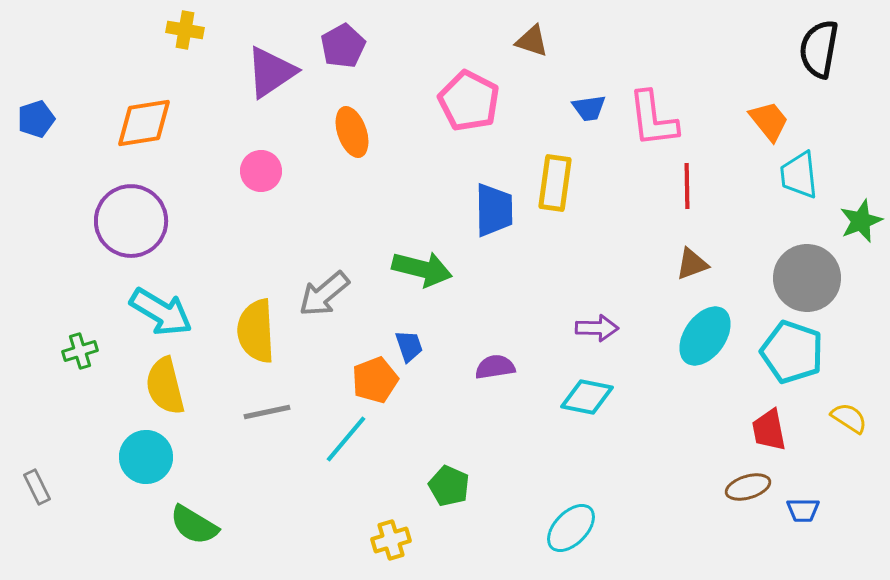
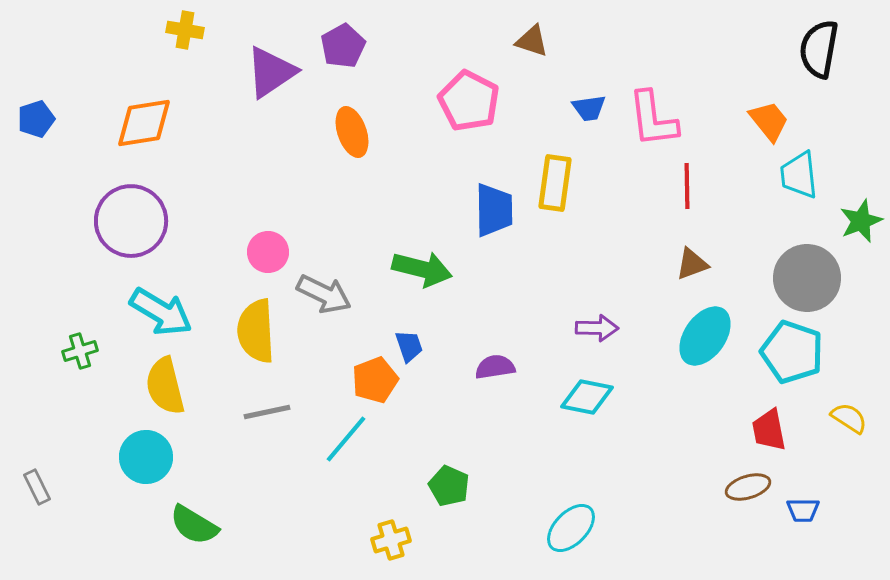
pink circle at (261, 171): moved 7 px right, 81 px down
gray arrow at (324, 294): rotated 114 degrees counterclockwise
